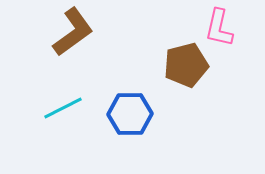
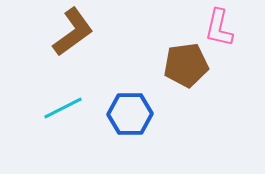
brown pentagon: rotated 6 degrees clockwise
